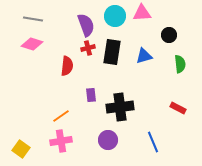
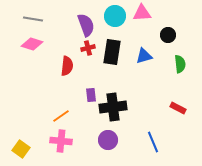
black circle: moved 1 px left
black cross: moved 7 px left
pink cross: rotated 15 degrees clockwise
